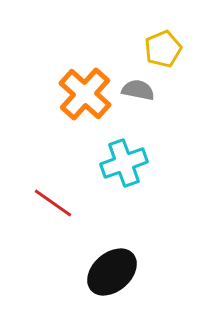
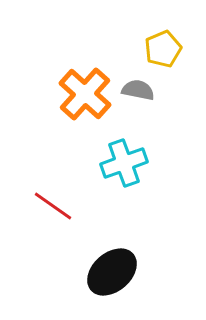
red line: moved 3 px down
